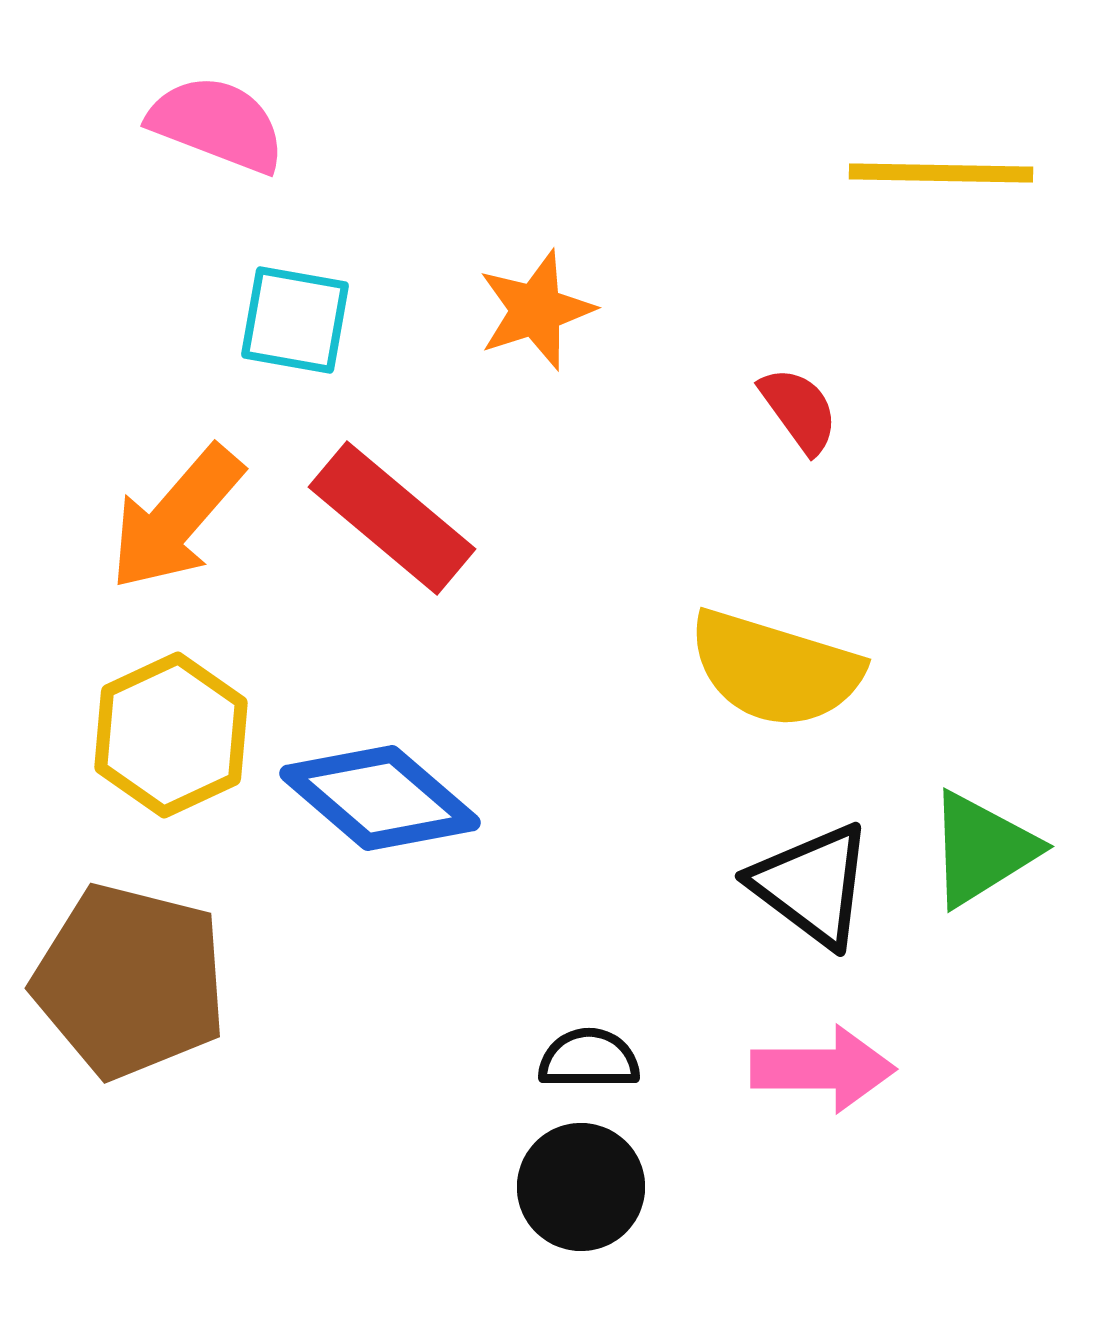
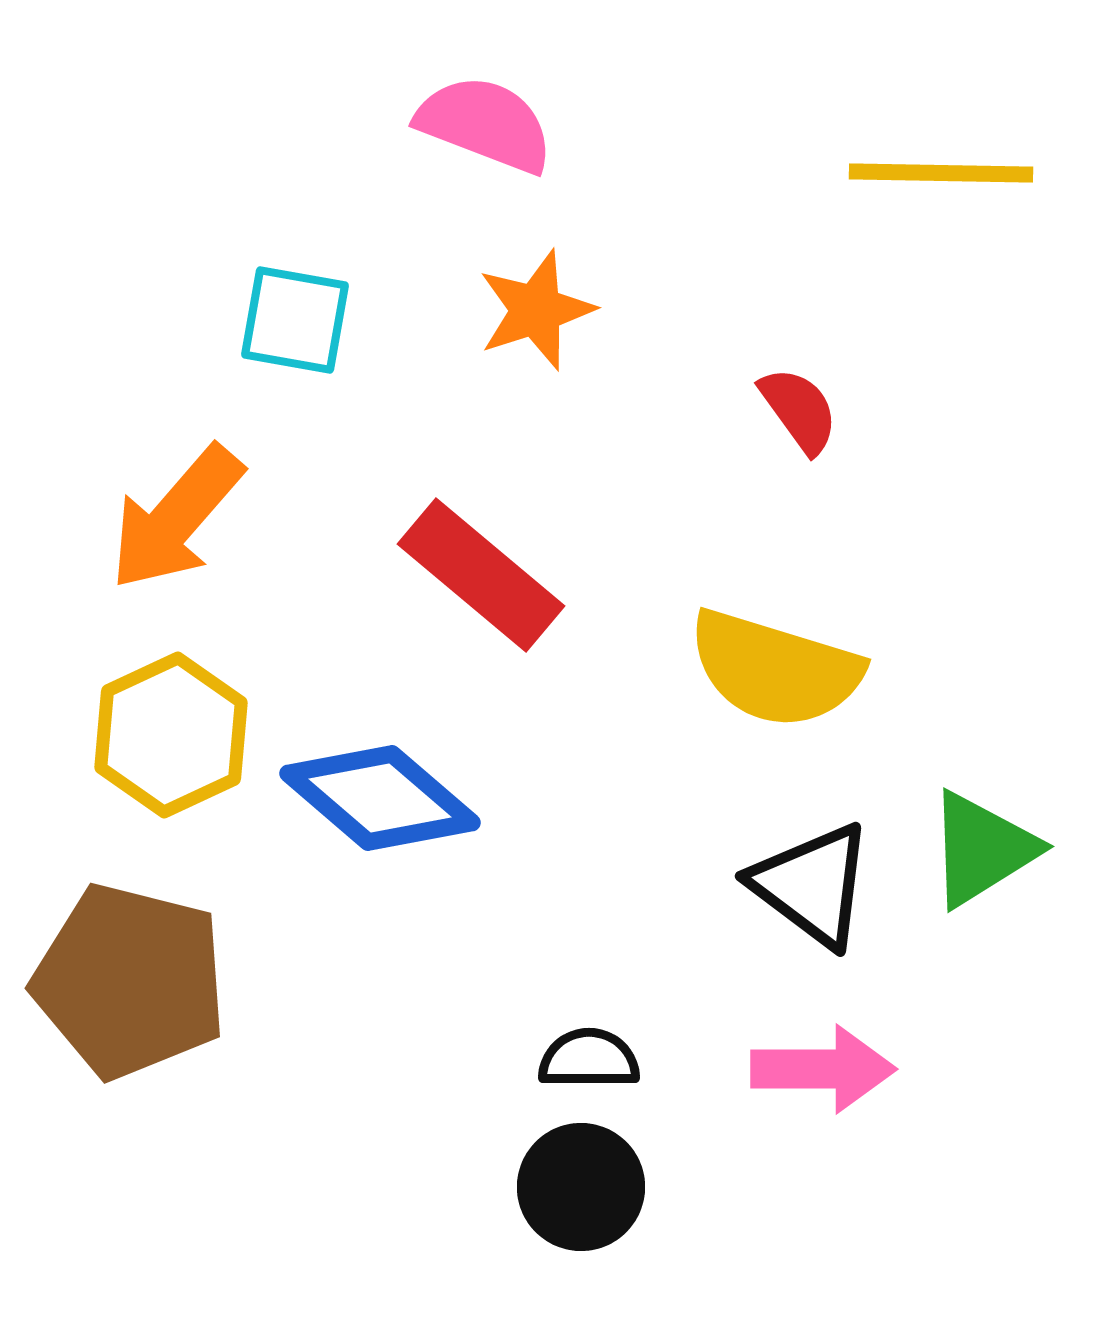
pink semicircle: moved 268 px right
red rectangle: moved 89 px right, 57 px down
